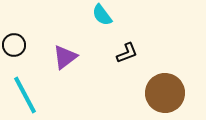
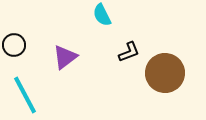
cyan semicircle: rotated 10 degrees clockwise
black L-shape: moved 2 px right, 1 px up
brown circle: moved 20 px up
